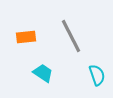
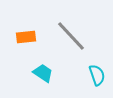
gray line: rotated 16 degrees counterclockwise
